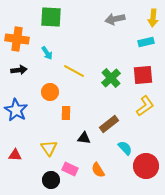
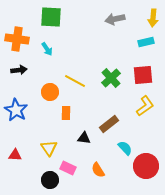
cyan arrow: moved 4 px up
yellow line: moved 1 px right, 10 px down
pink rectangle: moved 2 px left, 1 px up
black circle: moved 1 px left
